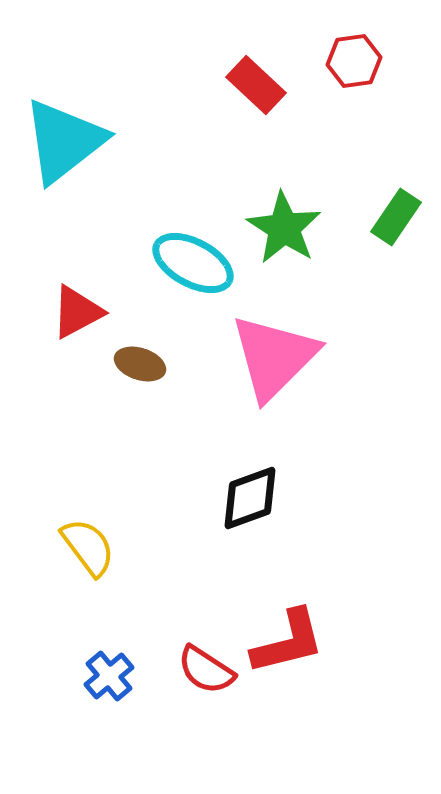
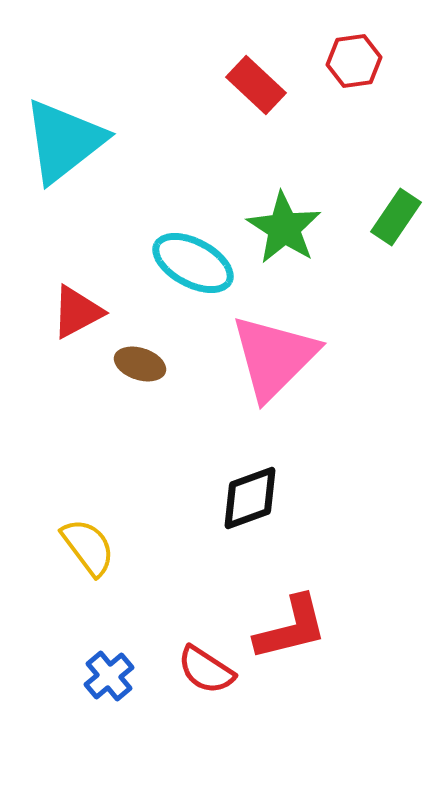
red L-shape: moved 3 px right, 14 px up
